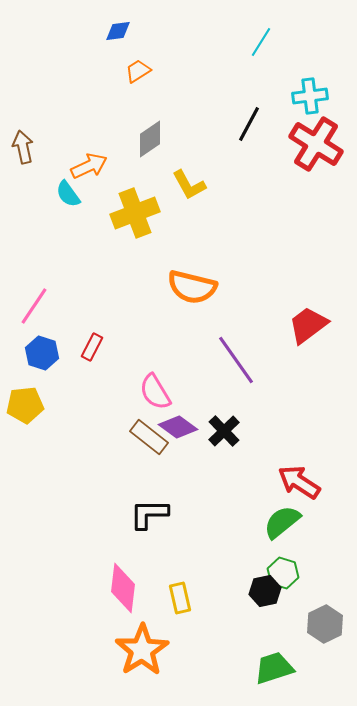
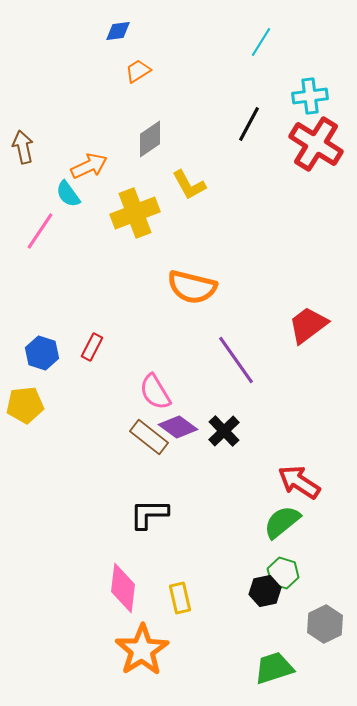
pink line: moved 6 px right, 75 px up
